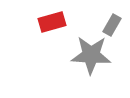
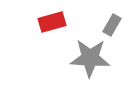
gray star: moved 1 px left, 3 px down
